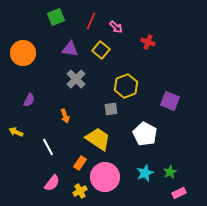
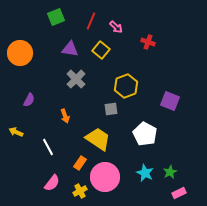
orange circle: moved 3 px left
cyan star: rotated 24 degrees counterclockwise
